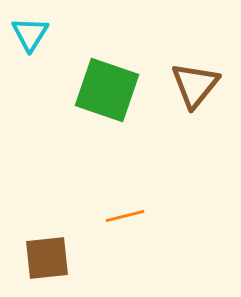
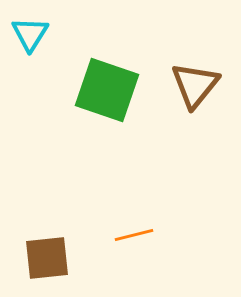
orange line: moved 9 px right, 19 px down
